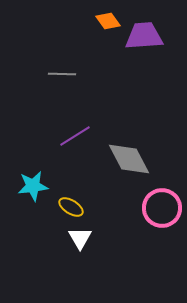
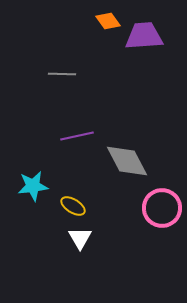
purple line: moved 2 px right; rotated 20 degrees clockwise
gray diamond: moved 2 px left, 2 px down
yellow ellipse: moved 2 px right, 1 px up
